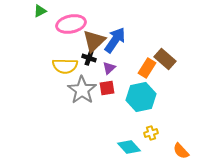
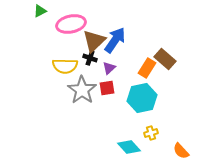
black cross: moved 1 px right
cyan hexagon: moved 1 px right, 1 px down
